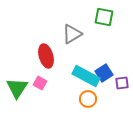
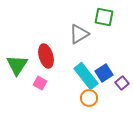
gray triangle: moved 7 px right
cyan rectangle: rotated 24 degrees clockwise
purple square: rotated 32 degrees counterclockwise
green triangle: moved 23 px up
orange circle: moved 1 px right, 1 px up
